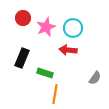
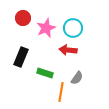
pink star: moved 1 px down
black rectangle: moved 1 px left, 1 px up
gray semicircle: moved 18 px left
orange line: moved 6 px right, 2 px up
